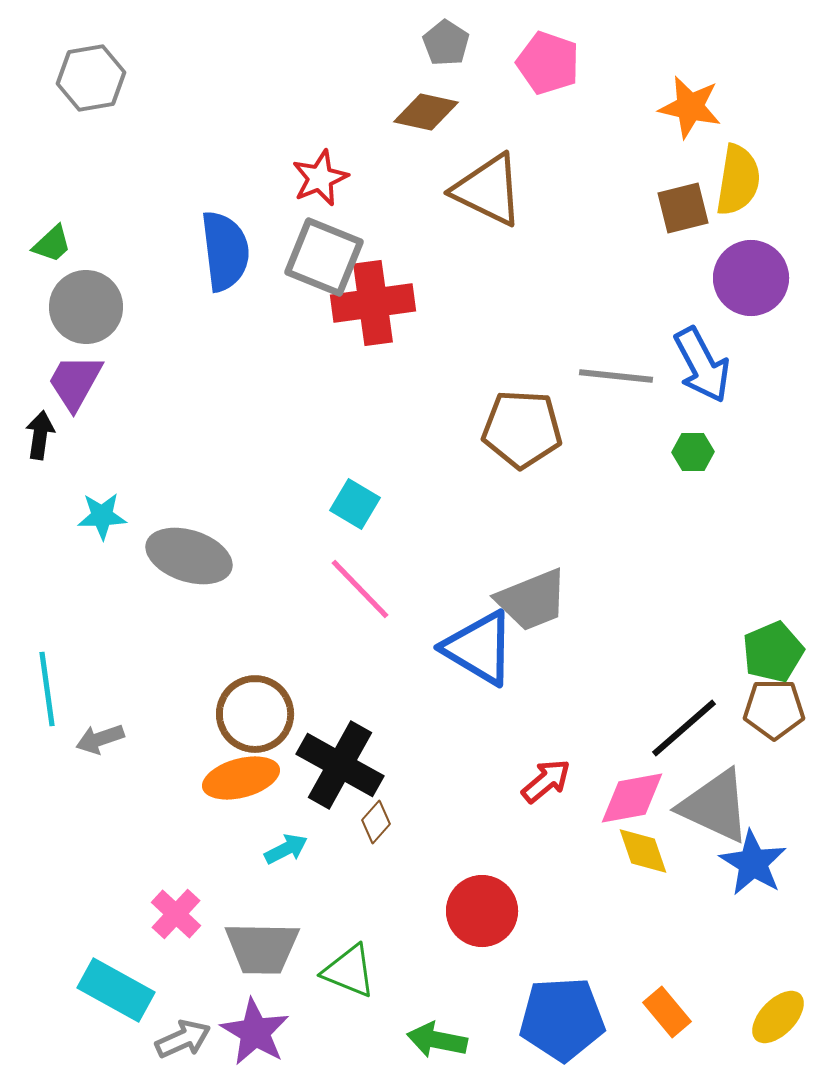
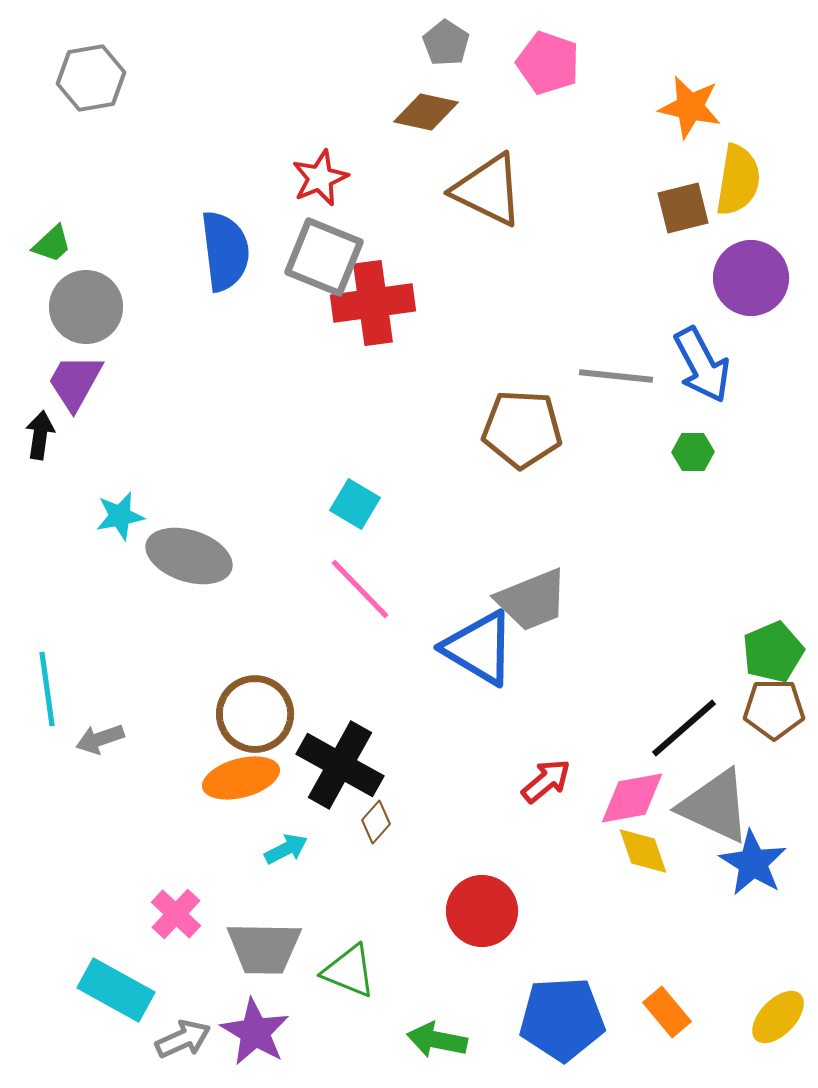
cyan star at (102, 516): moved 18 px right; rotated 9 degrees counterclockwise
gray trapezoid at (262, 948): moved 2 px right
